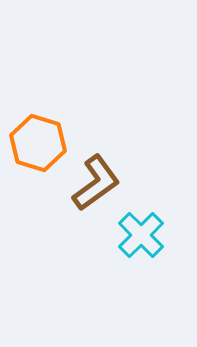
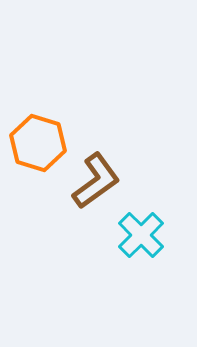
brown L-shape: moved 2 px up
